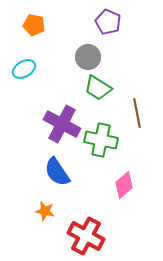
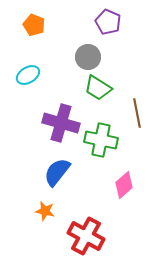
orange pentagon: rotated 10 degrees clockwise
cyan ellipse: moved 4 px right, 6 px down
purple cross: moved 1 px left, 1 px up; rotated 12 degrees counterclockwise
blue semicircle: rotated 72 degrees clockwise
